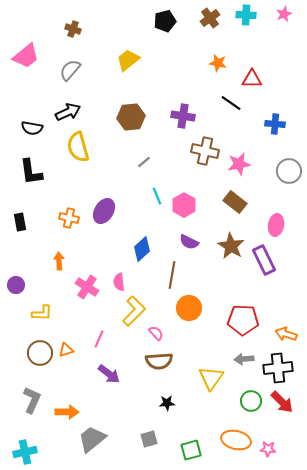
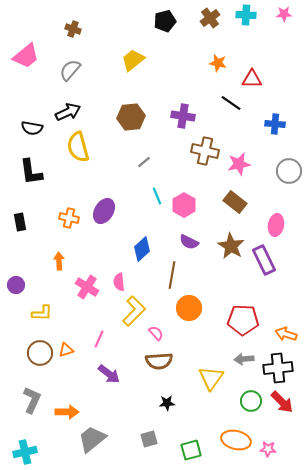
pink star at (284, 14): rotated 21 degrees clockwise
yellow trapezoid at (128, 60): moved 5 px right
